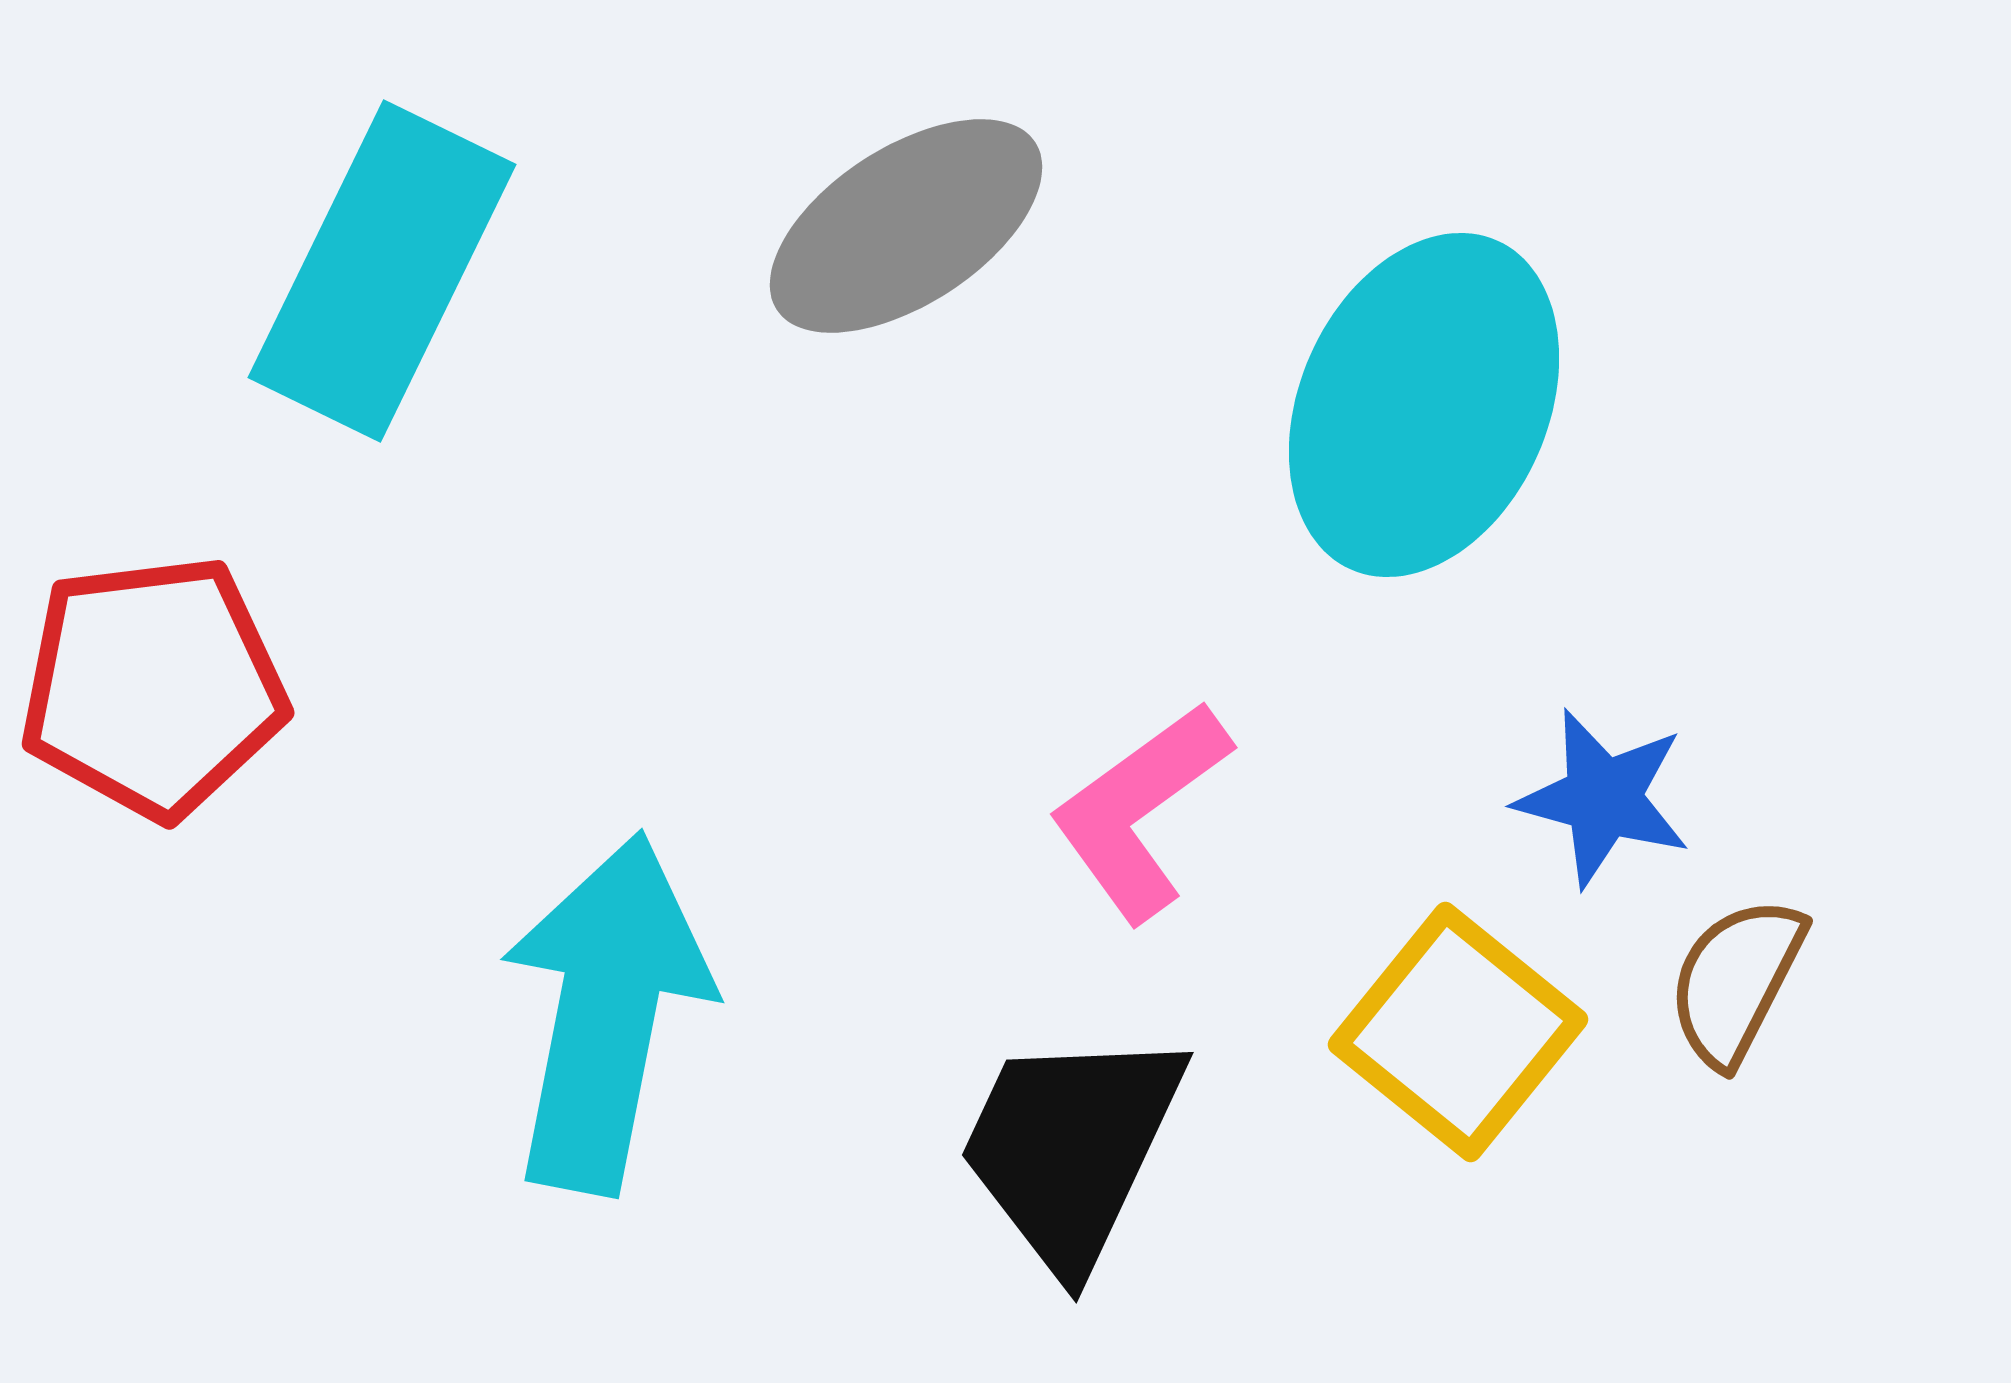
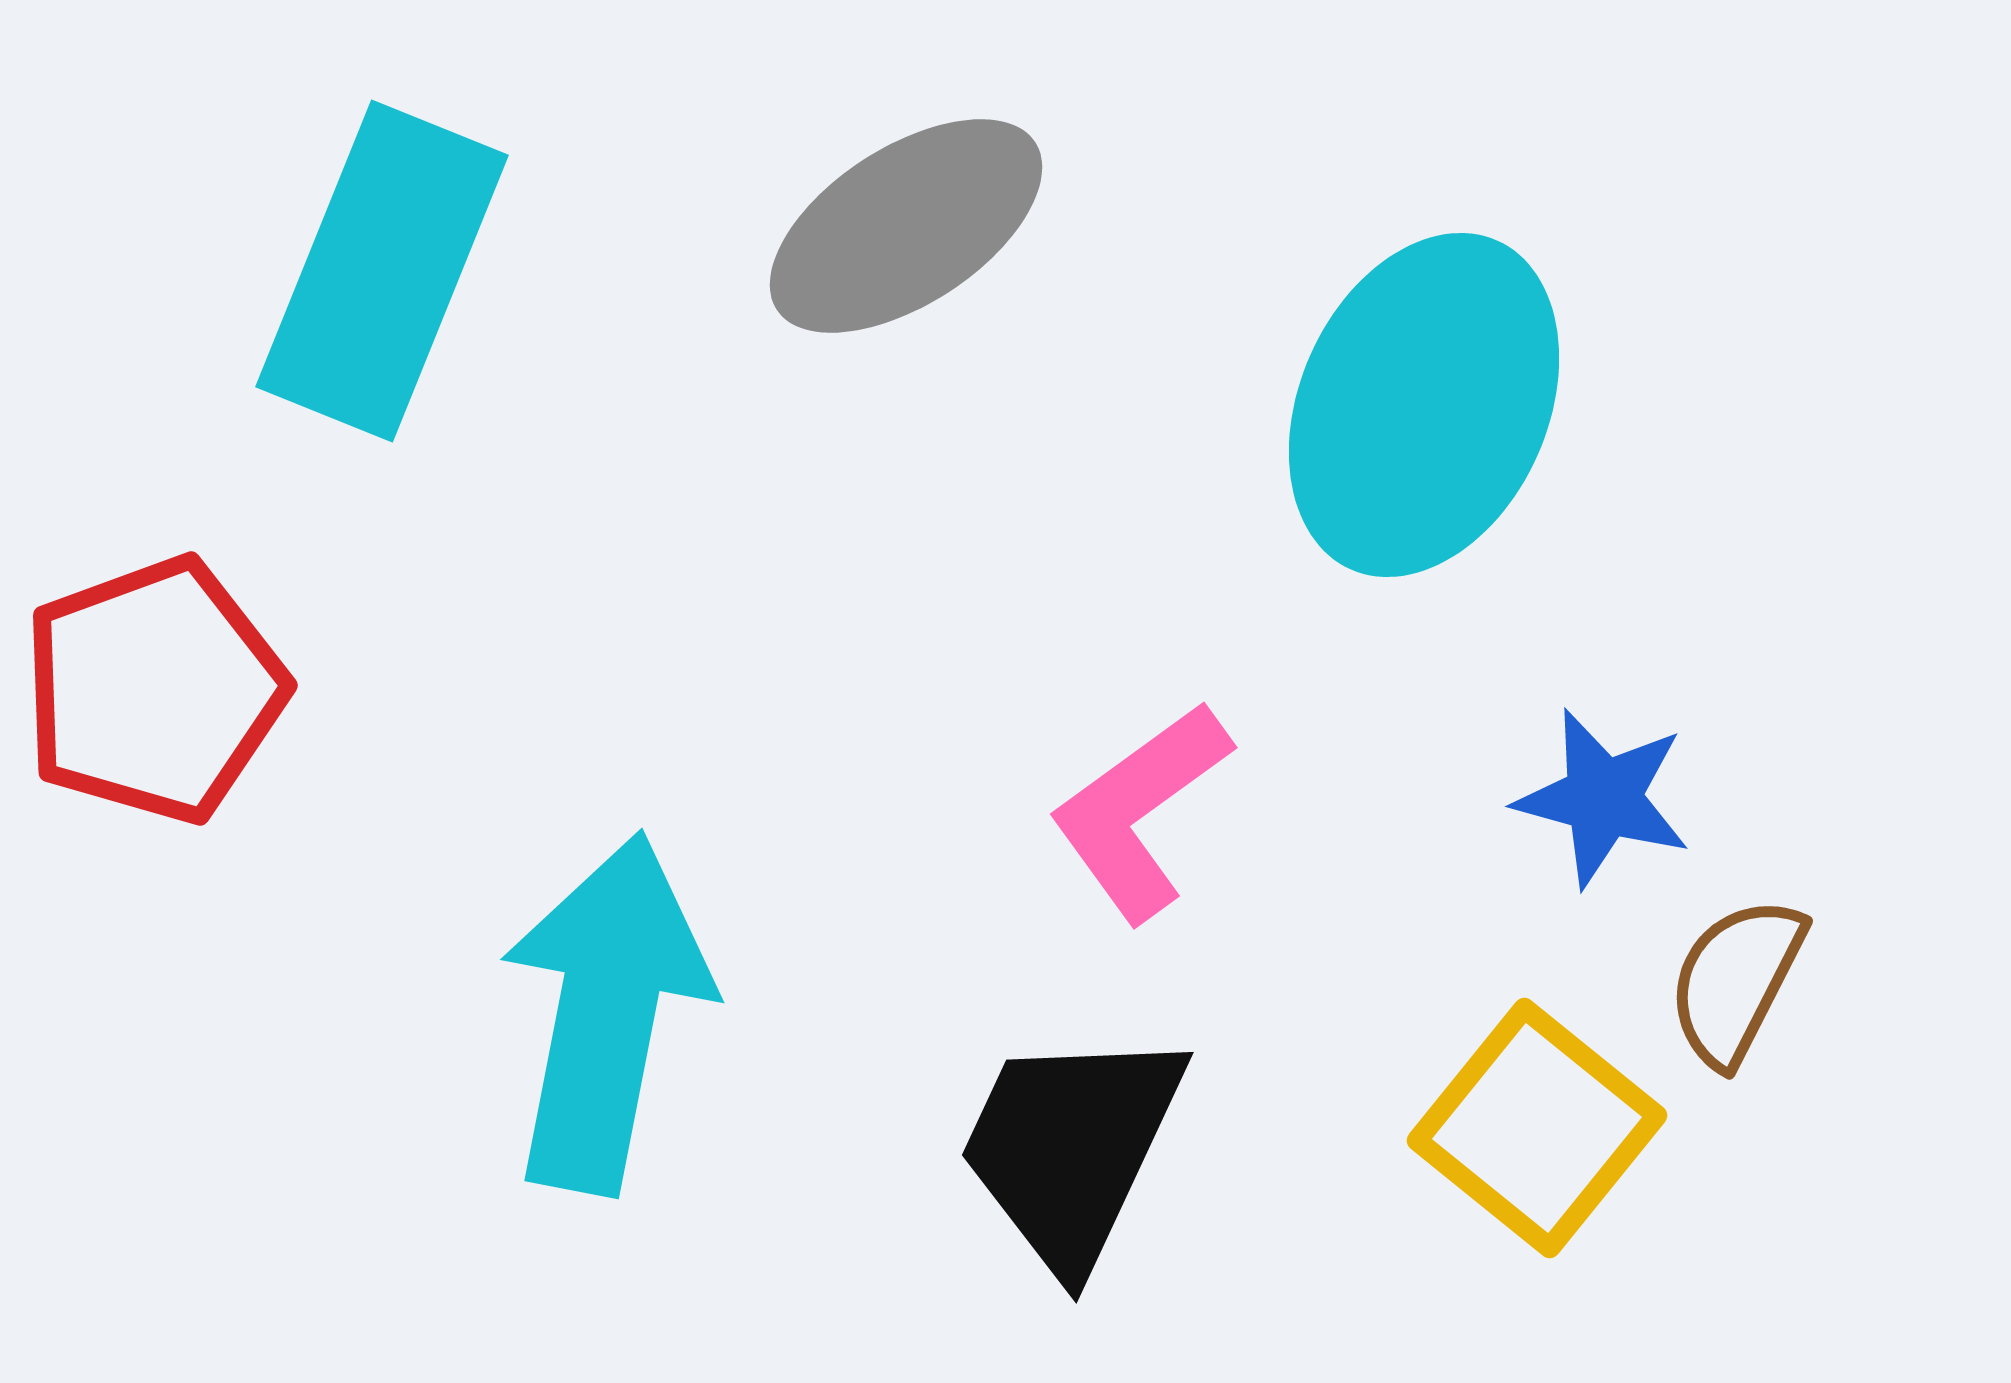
cyan rectangle: rotated 4 degrees counterclockwise
red pentagon: moved 1 px right, 3 px down; rotated 13 degrees counterclockwise
yellow square: moved 79 px right, 96 px down
